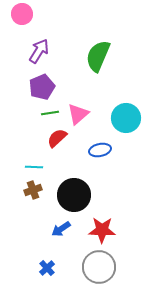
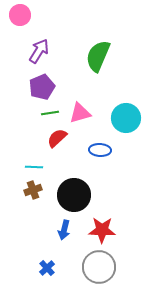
pink circle: moved 2 px left, 1 px down
pink triangle: moved 2 px right, 1 px up; rotated 25 degrees clockwise
blue ellipse: rotated 15 degrees clockwise
blue arrow: moved 3 px right, 1 px down; rotated 42 degrees counterclockwise
